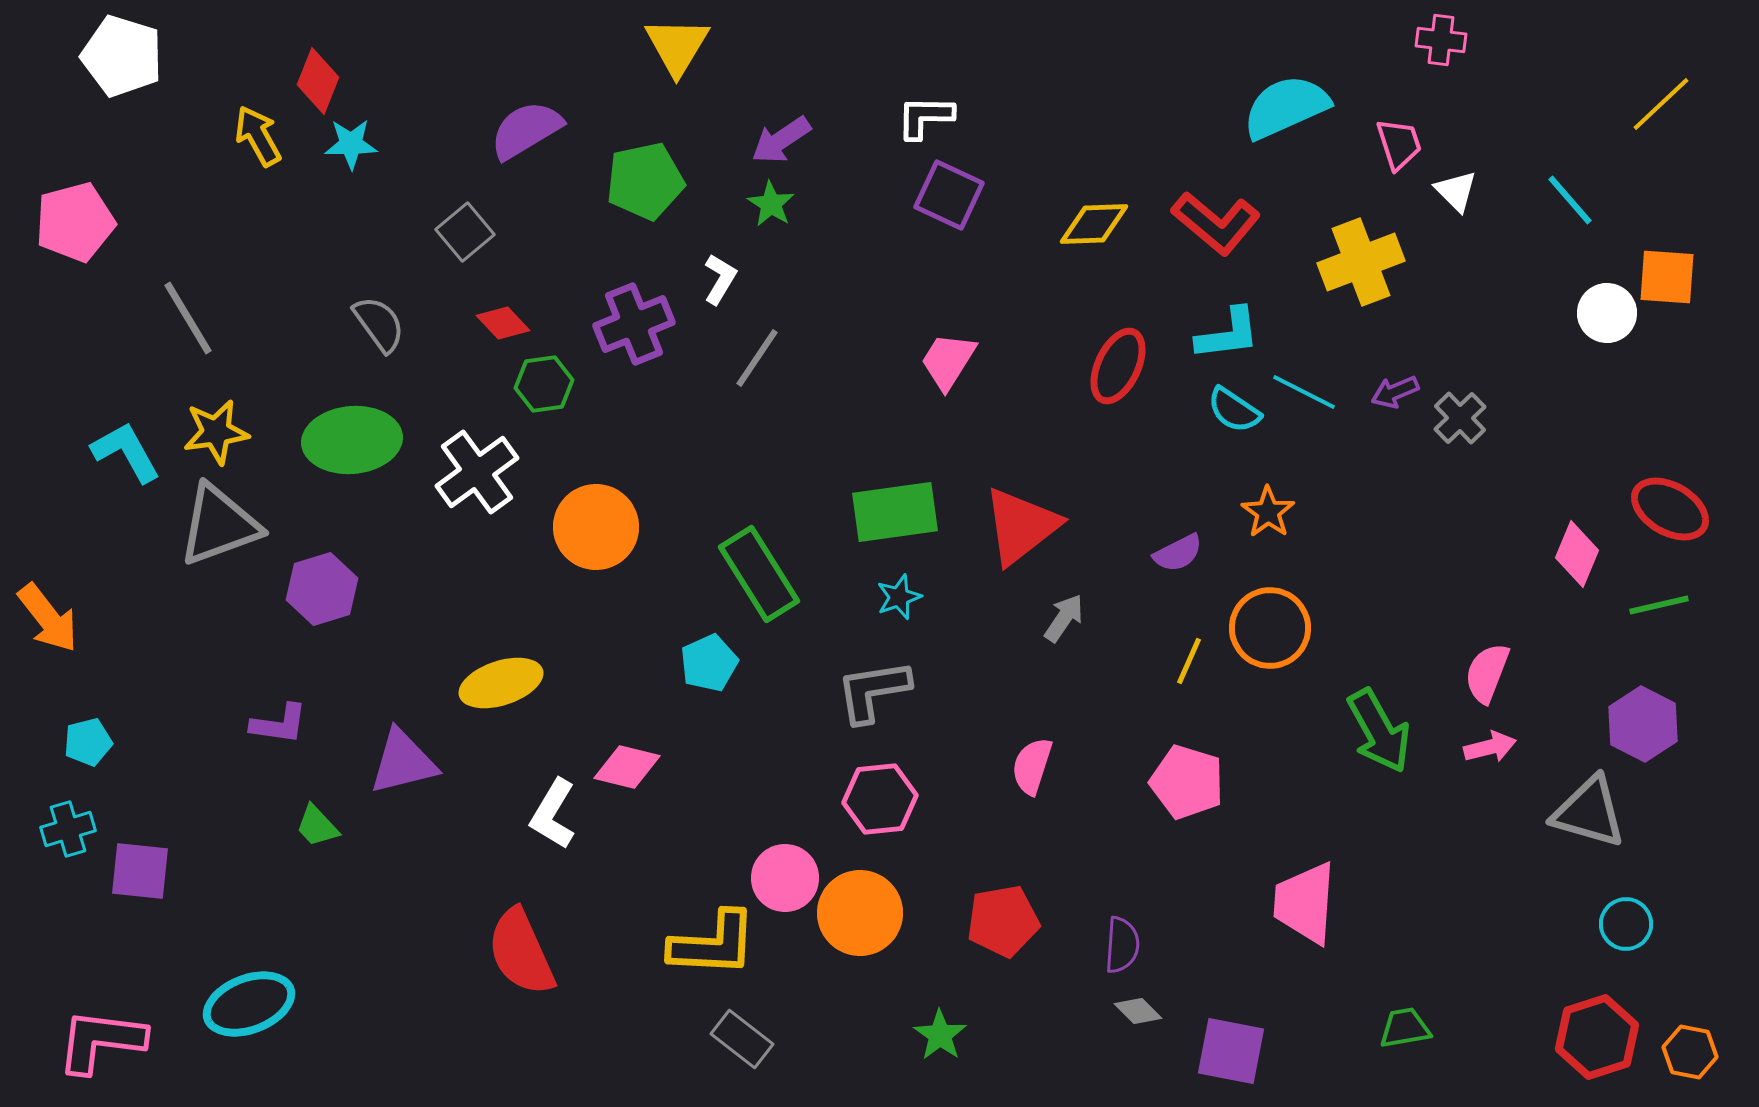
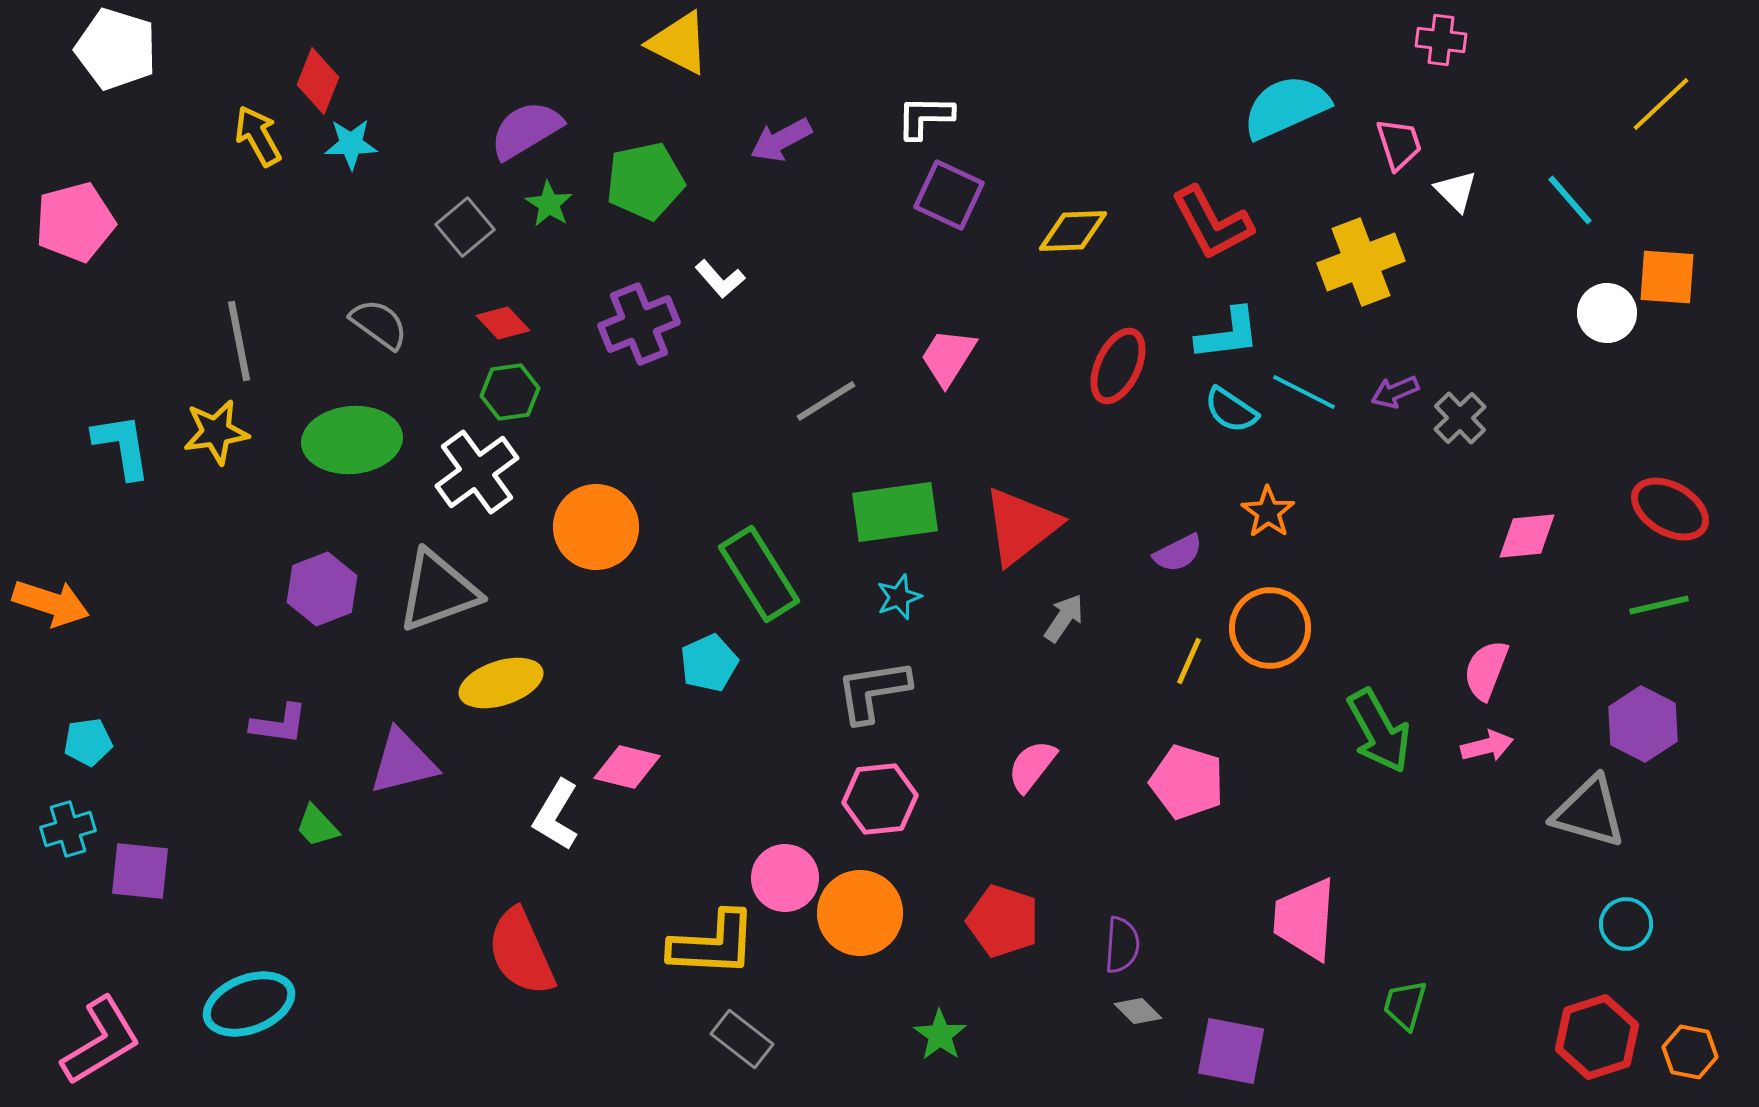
yellow triangle at (677, 46): moved 2 px right, 3 px up; rotated 34 degrees counterclockwise
white pentagon at (122, 56): moved 6 px left, 7 px up
purple arrow at (781, 140): rotated 6 degrees clockwise
green star at (771, 204): moved 222 px left
red L-shape at (1216, 223): moved 4 px left; rotated 22 degrees clockwise
yellow diamond at (1094, 224): moved 21 px left, 7 px down
gray square at (465, 232): moved 5 px up
white L-shape at (720, 279): rotated 108 degrees clockwise
gray line at (188, 318): moved 51 px right, 23 px down; rotated 20 degrees clockwise
gray semicircle at (379, 324): rotated 18 degrees counterclockwise
purple cross at (634, 324): moved 5 px right
gray line at (757, 358): moved 69 px right, 43 px down; rotated 24 degrees clockwise
pink trapezoid at (948, 361): moved 4 px up
green hexagon at (544, 384): moved 34 px left, 8 px down
cyan semicircle at (1234, 410): moved 3 px left
cyan L-shape at (126, 452): moved 4 px left, 6 px up; rotated 20 degrees clockwise
gray triangle at (219, 525): moved 219 px right, 66 px down
pink diamond at (1577, 554): moved 50 px left, 18 px up; rotated 62 degrees clockwise
purple hexagon at (322, 589): rotated 4 degrees counterclockwise
orange arrow at (48, 618): moved 3 px right, 15 px up; rotated 34 degrees counterclockwise
pink semicircle at (1487, 673): moved 1 px left, 3 px up
cyan pentagon at (88, 742): rotated 6 degrees clockwise
pink arrow at (1490, 747): moved 3 px left, 1 px up
pink semicircle at (1032, 766): rotated 20 degrees clockwise
white L-shape at (553, 814): moved 3 px right, 1 px down
pink trapezoid at (1305, 903): moved 16 px down
red pentagon at (1003, 921): rotated 28 degrees clockwise
green trapezoid at (1405, 1028): moved 23 px up; rotated 64 degrees counterclockwise
pink L-shape at (101, 1041): rotated 142 degrees clockwise
